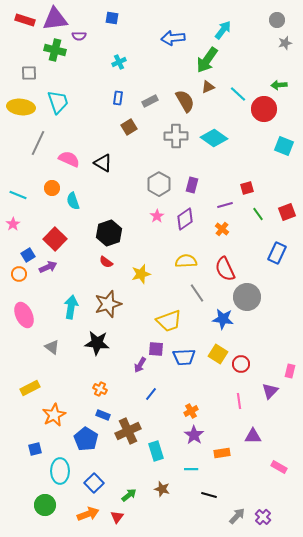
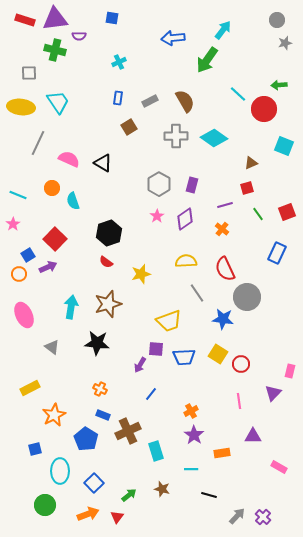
brown triangle at (208, 87): moved 43 px right, 76 px down
cyan trapezoid at (58, 102): rotated 15 degrees counterclockwise
purple triangle at (270, 391): moved 3 px right, 2 px down
